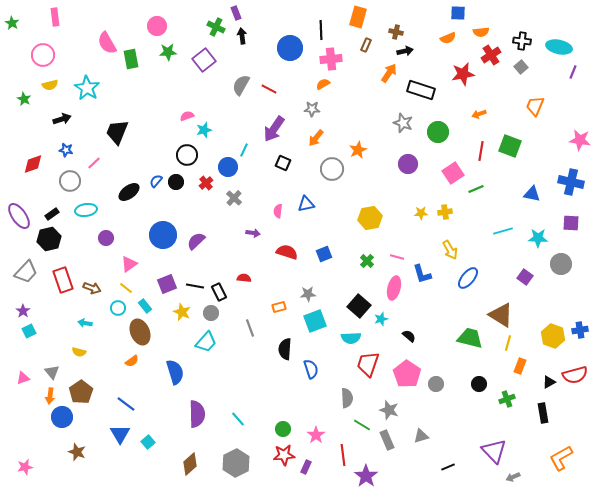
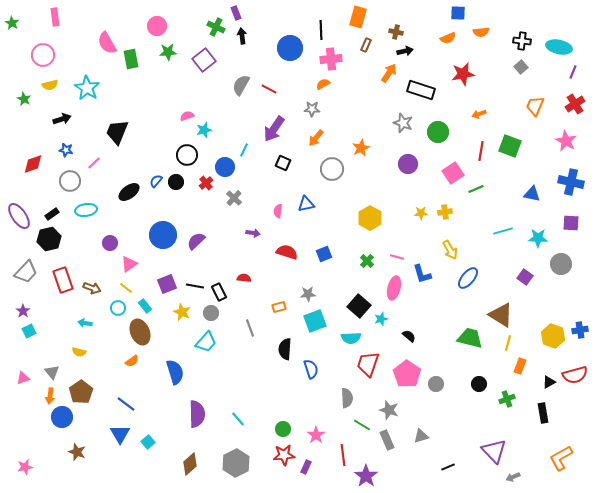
red cross at (491, 55): moved 84 px right, 49 px down
pink star at (580, 140): moved 14 px left, 1 px down; rotated 20 degrees clockwise
orange star at (358, 150): moved 3 px right, 2 px up
blue circle at (228, 167): moved 3 px left
yellow hexagon at (370, 218): rotated 20 degrees counterclockwise
purple circle at (106, 238): moved 4 px right, 5 px down
